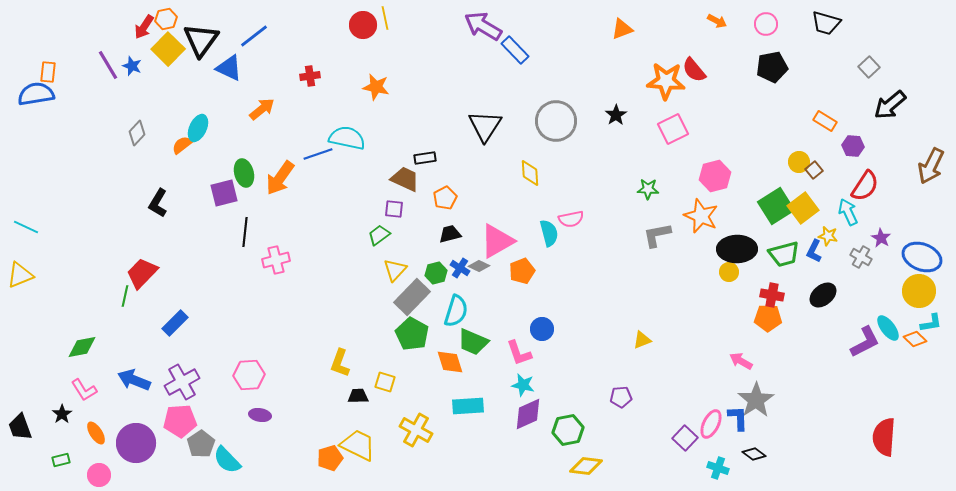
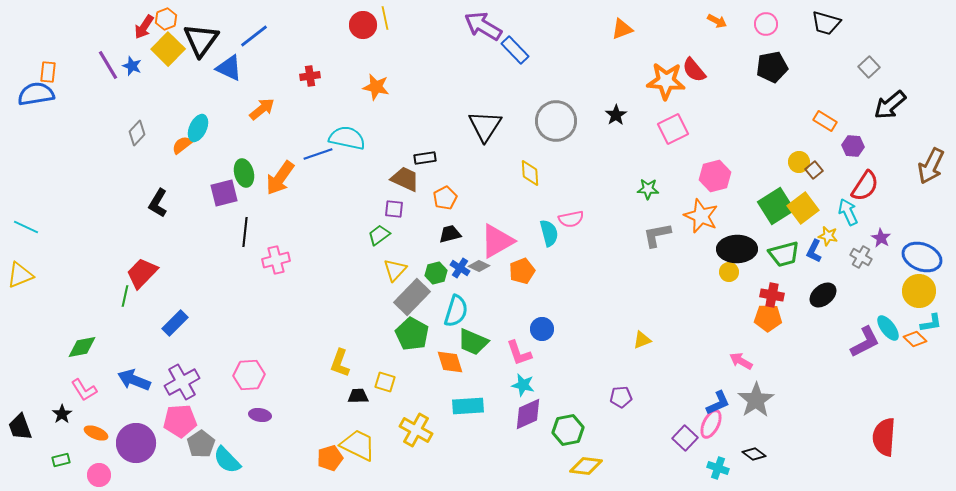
orange hexagon at (166, 19): rotated 10 degrees counterclockwise
blue L-shape at (738, 418): moved 20 px left, 15 px up; rotated 68 degrees clockwise
orange ellipse at (96, 433): rotated 35 degrees counterclockwise
